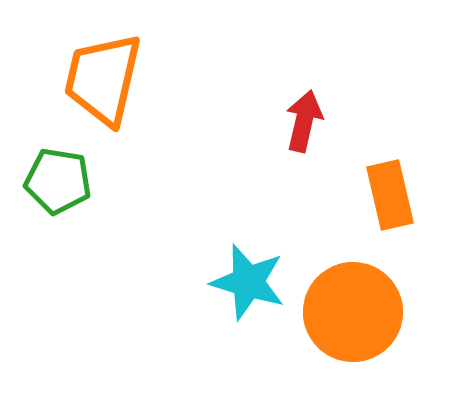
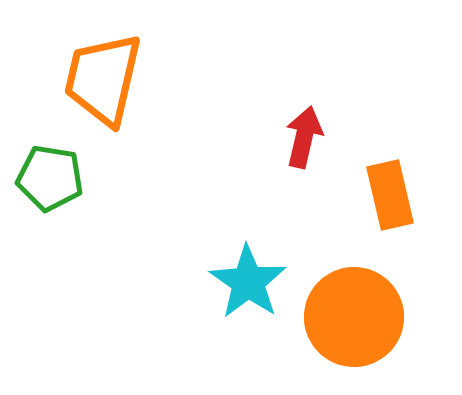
red arrow: moved 16 px down
green pentagon: moved 8 px left, 3 px up
cyan star: rotated 18 degrees clockwise
orange circle: moved 1 px right, 5 px down
